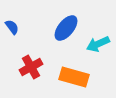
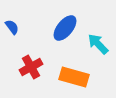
blue ellipse: moved 1 px left
cyan arrow: rotated 70 degrees clockwise
